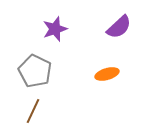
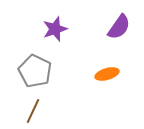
purple semicircle: rotated 12 degrees counterclockwise
